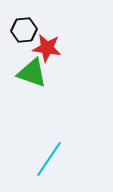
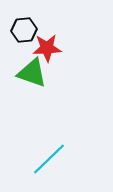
red star: rotated 12 degrees counterclockwise
cyan line: rotated 12 degrees clockwise
